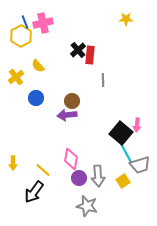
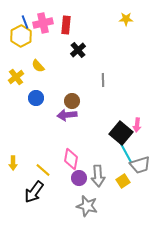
red rectangle: moved 24 px left, 30 px up
